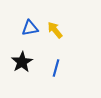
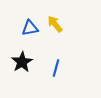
yellow arrow: moved 6 px up
